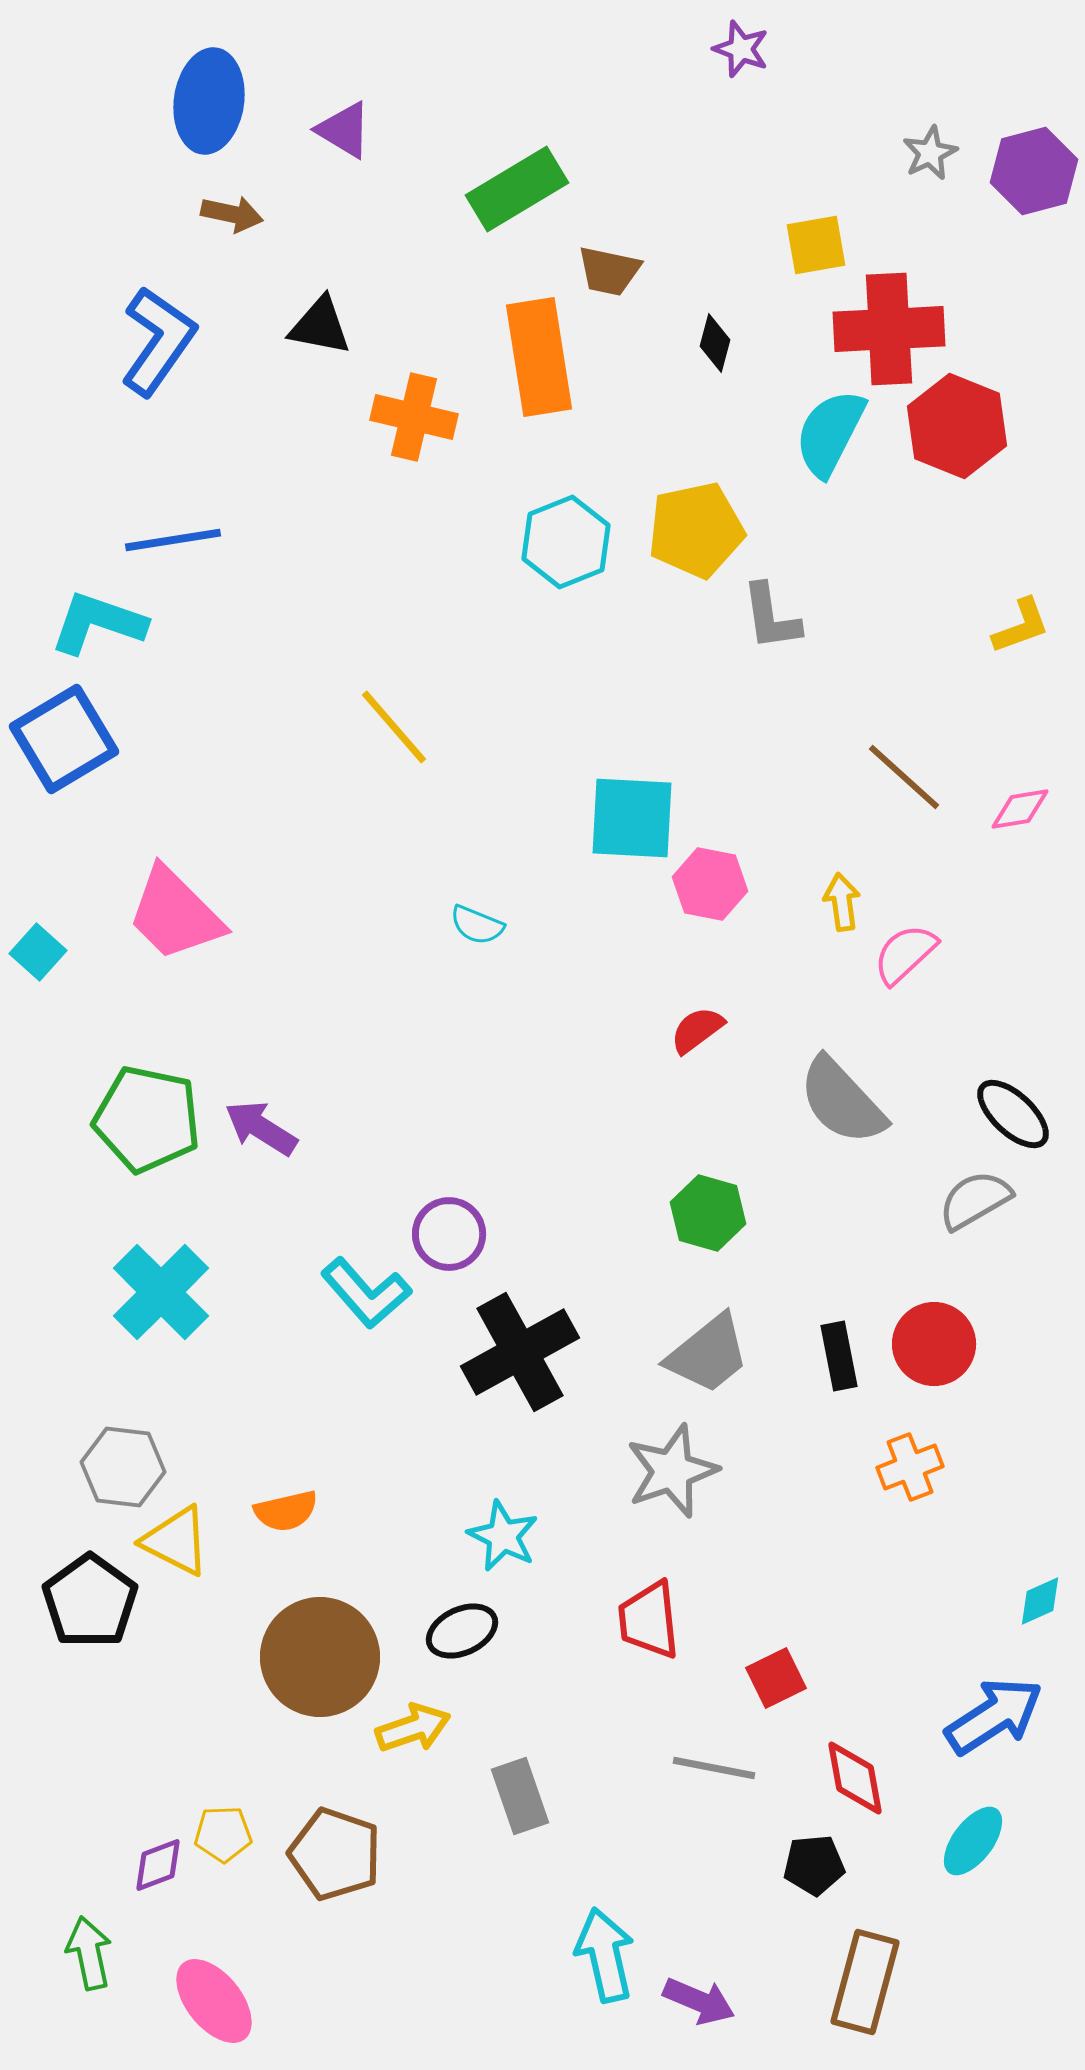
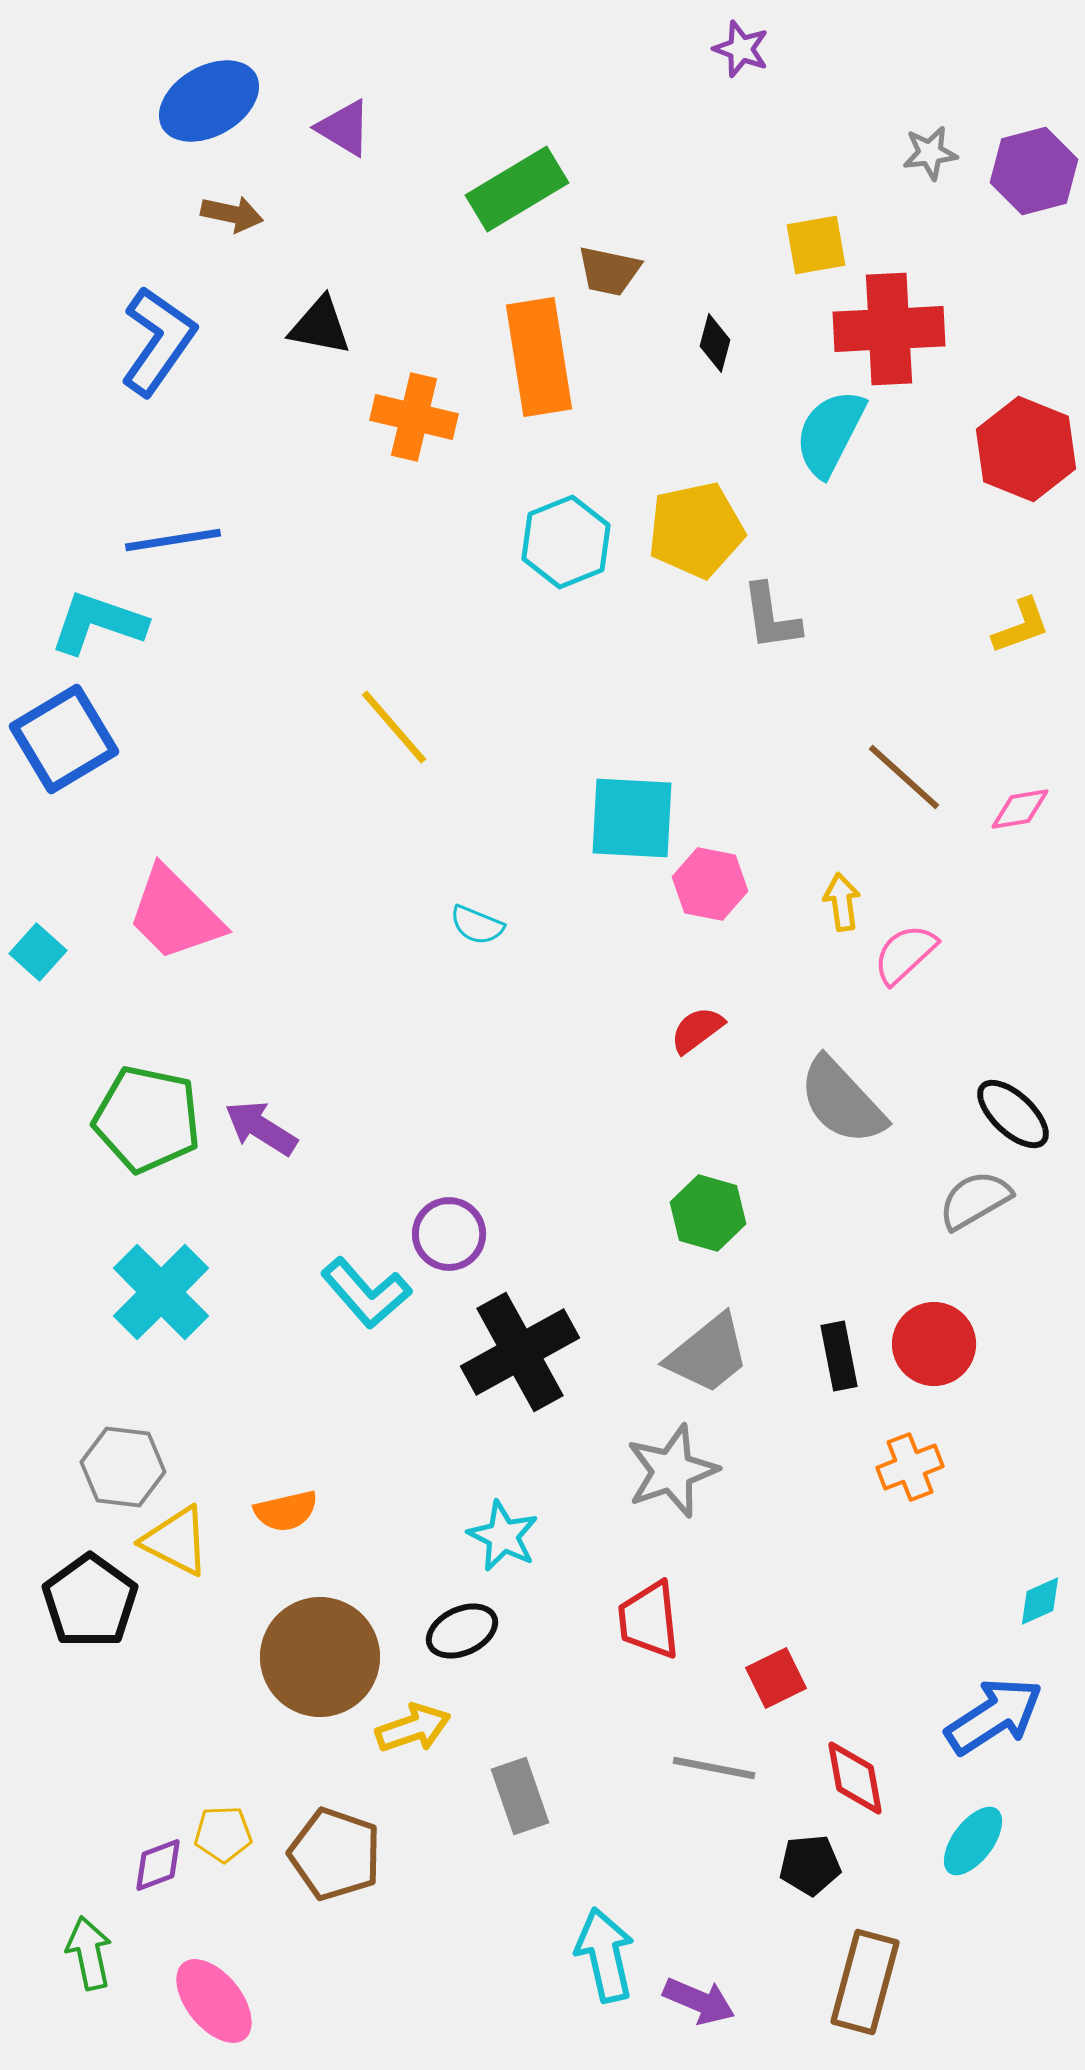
blue ellipse at (209, 101): rotated 52 degrees clockwise
purple triangle at (344, 130): moved 2 px up
gray star at (930, 153): rotated 18 degrees clockwise
red hexagon at (957, 426): moved 69 px right, 23 px down
black pentagon at (814, 1865): moved 4 px left
